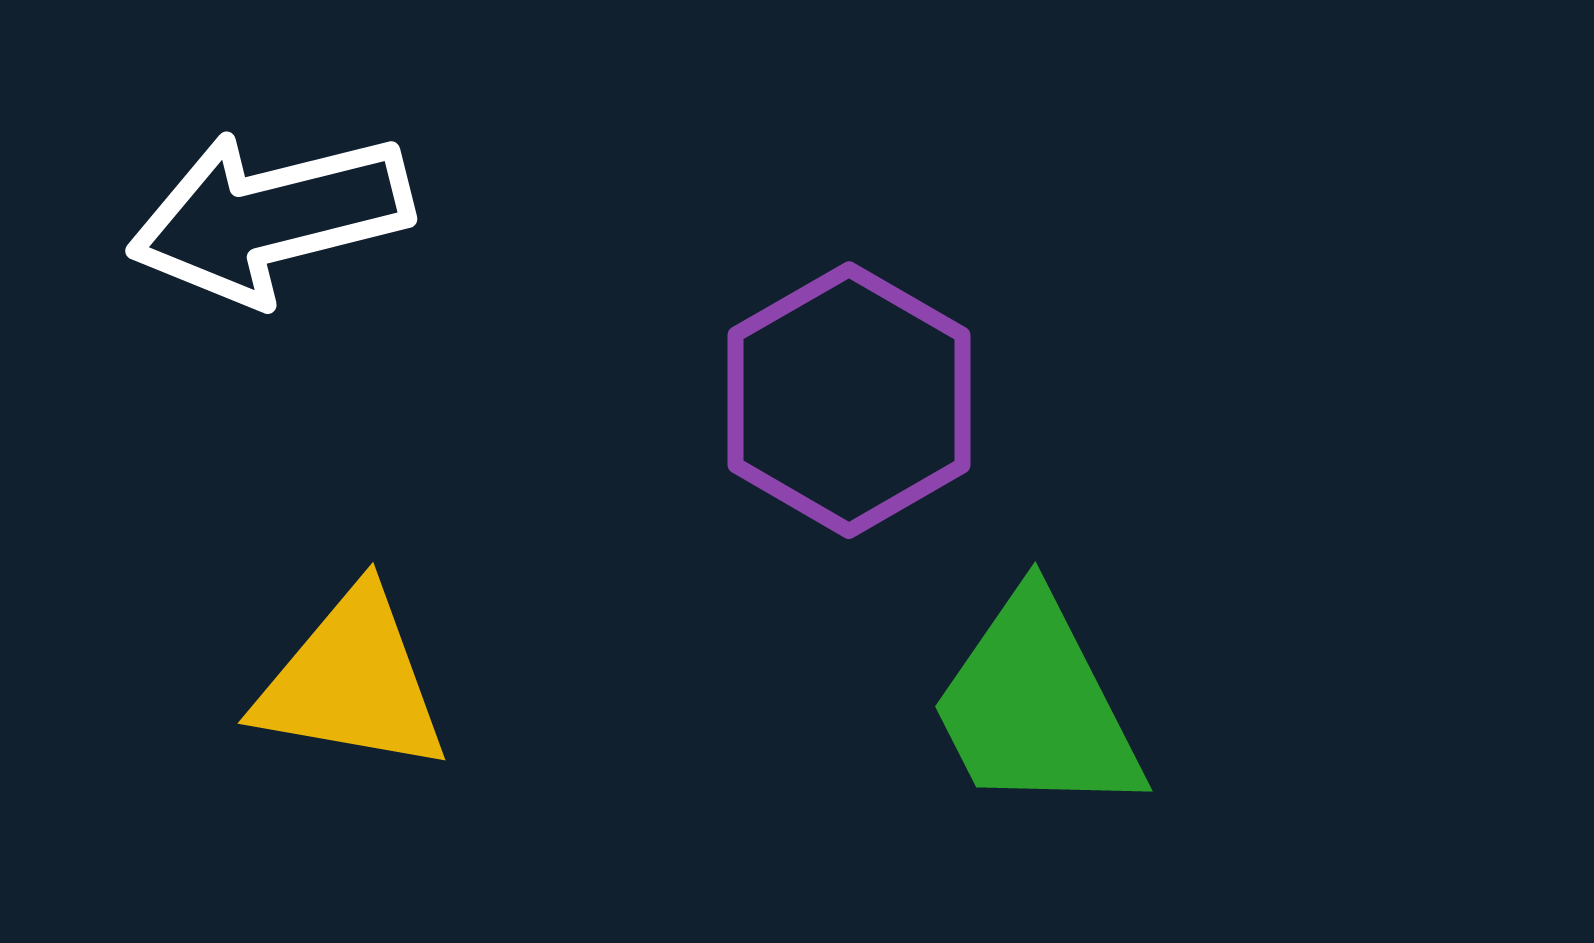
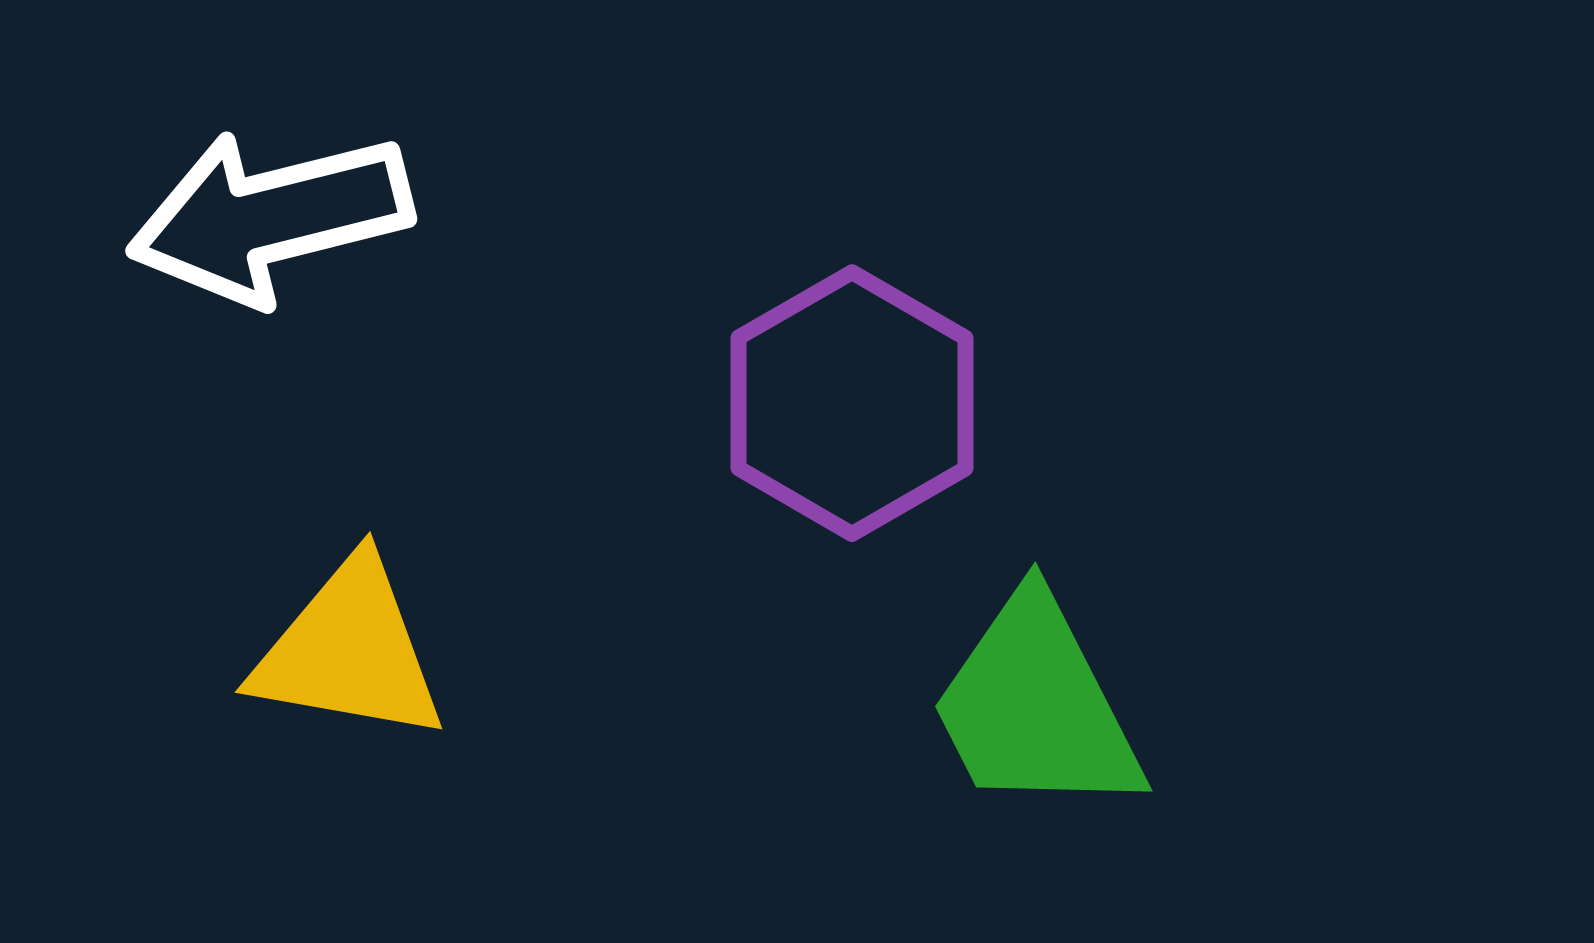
purple hexagon: moved 3 px right, 3 px down
yellow triangle: moved 3 px left, 31 px up
